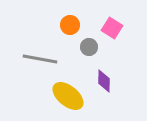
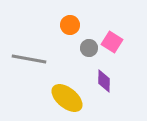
pink square: moved 14 px down
gray circle: moved 1 px down
gray line: moved 11 px left
yellow ellipse: moved 1 px left, 2 px down
